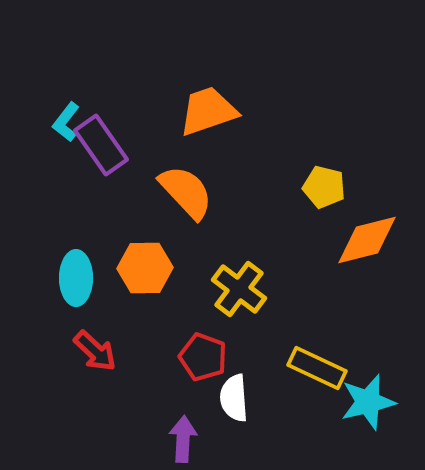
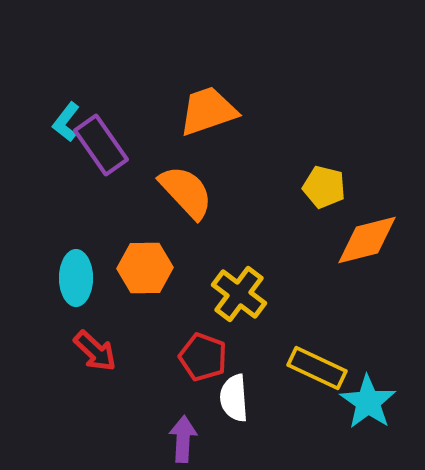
yellow cross: moved 5 px down
cyan star: rotated 24 degrees counterclockwise
